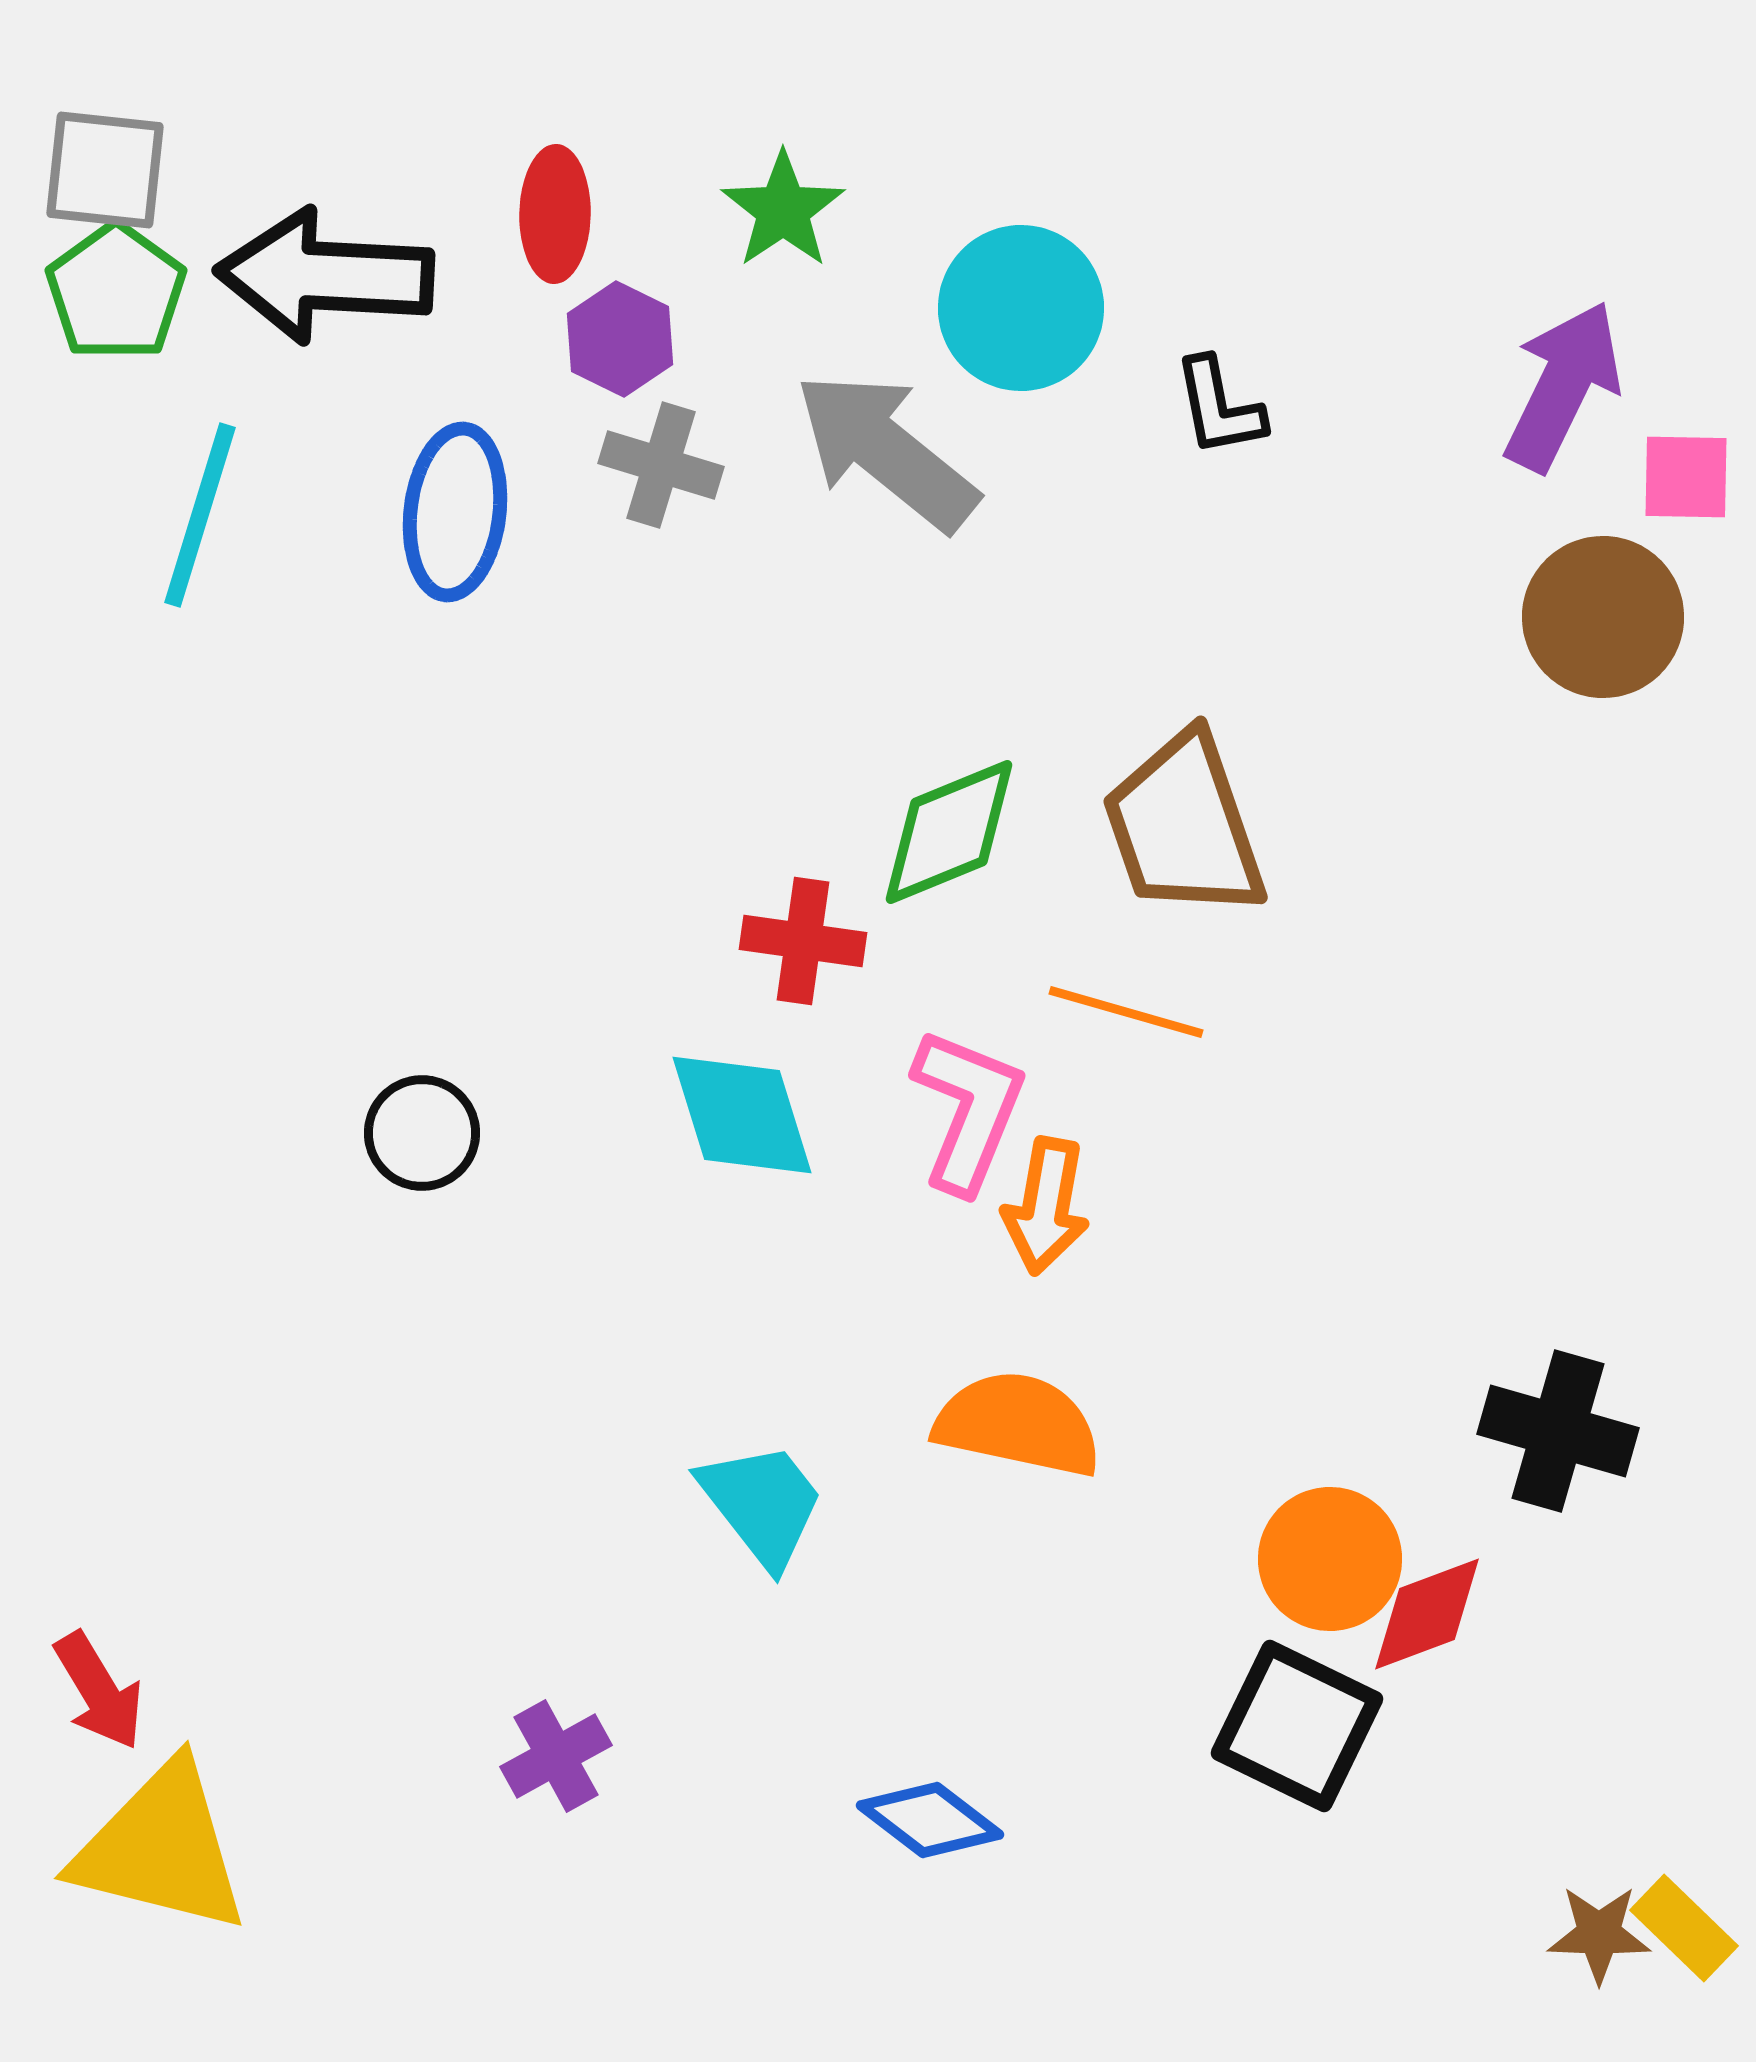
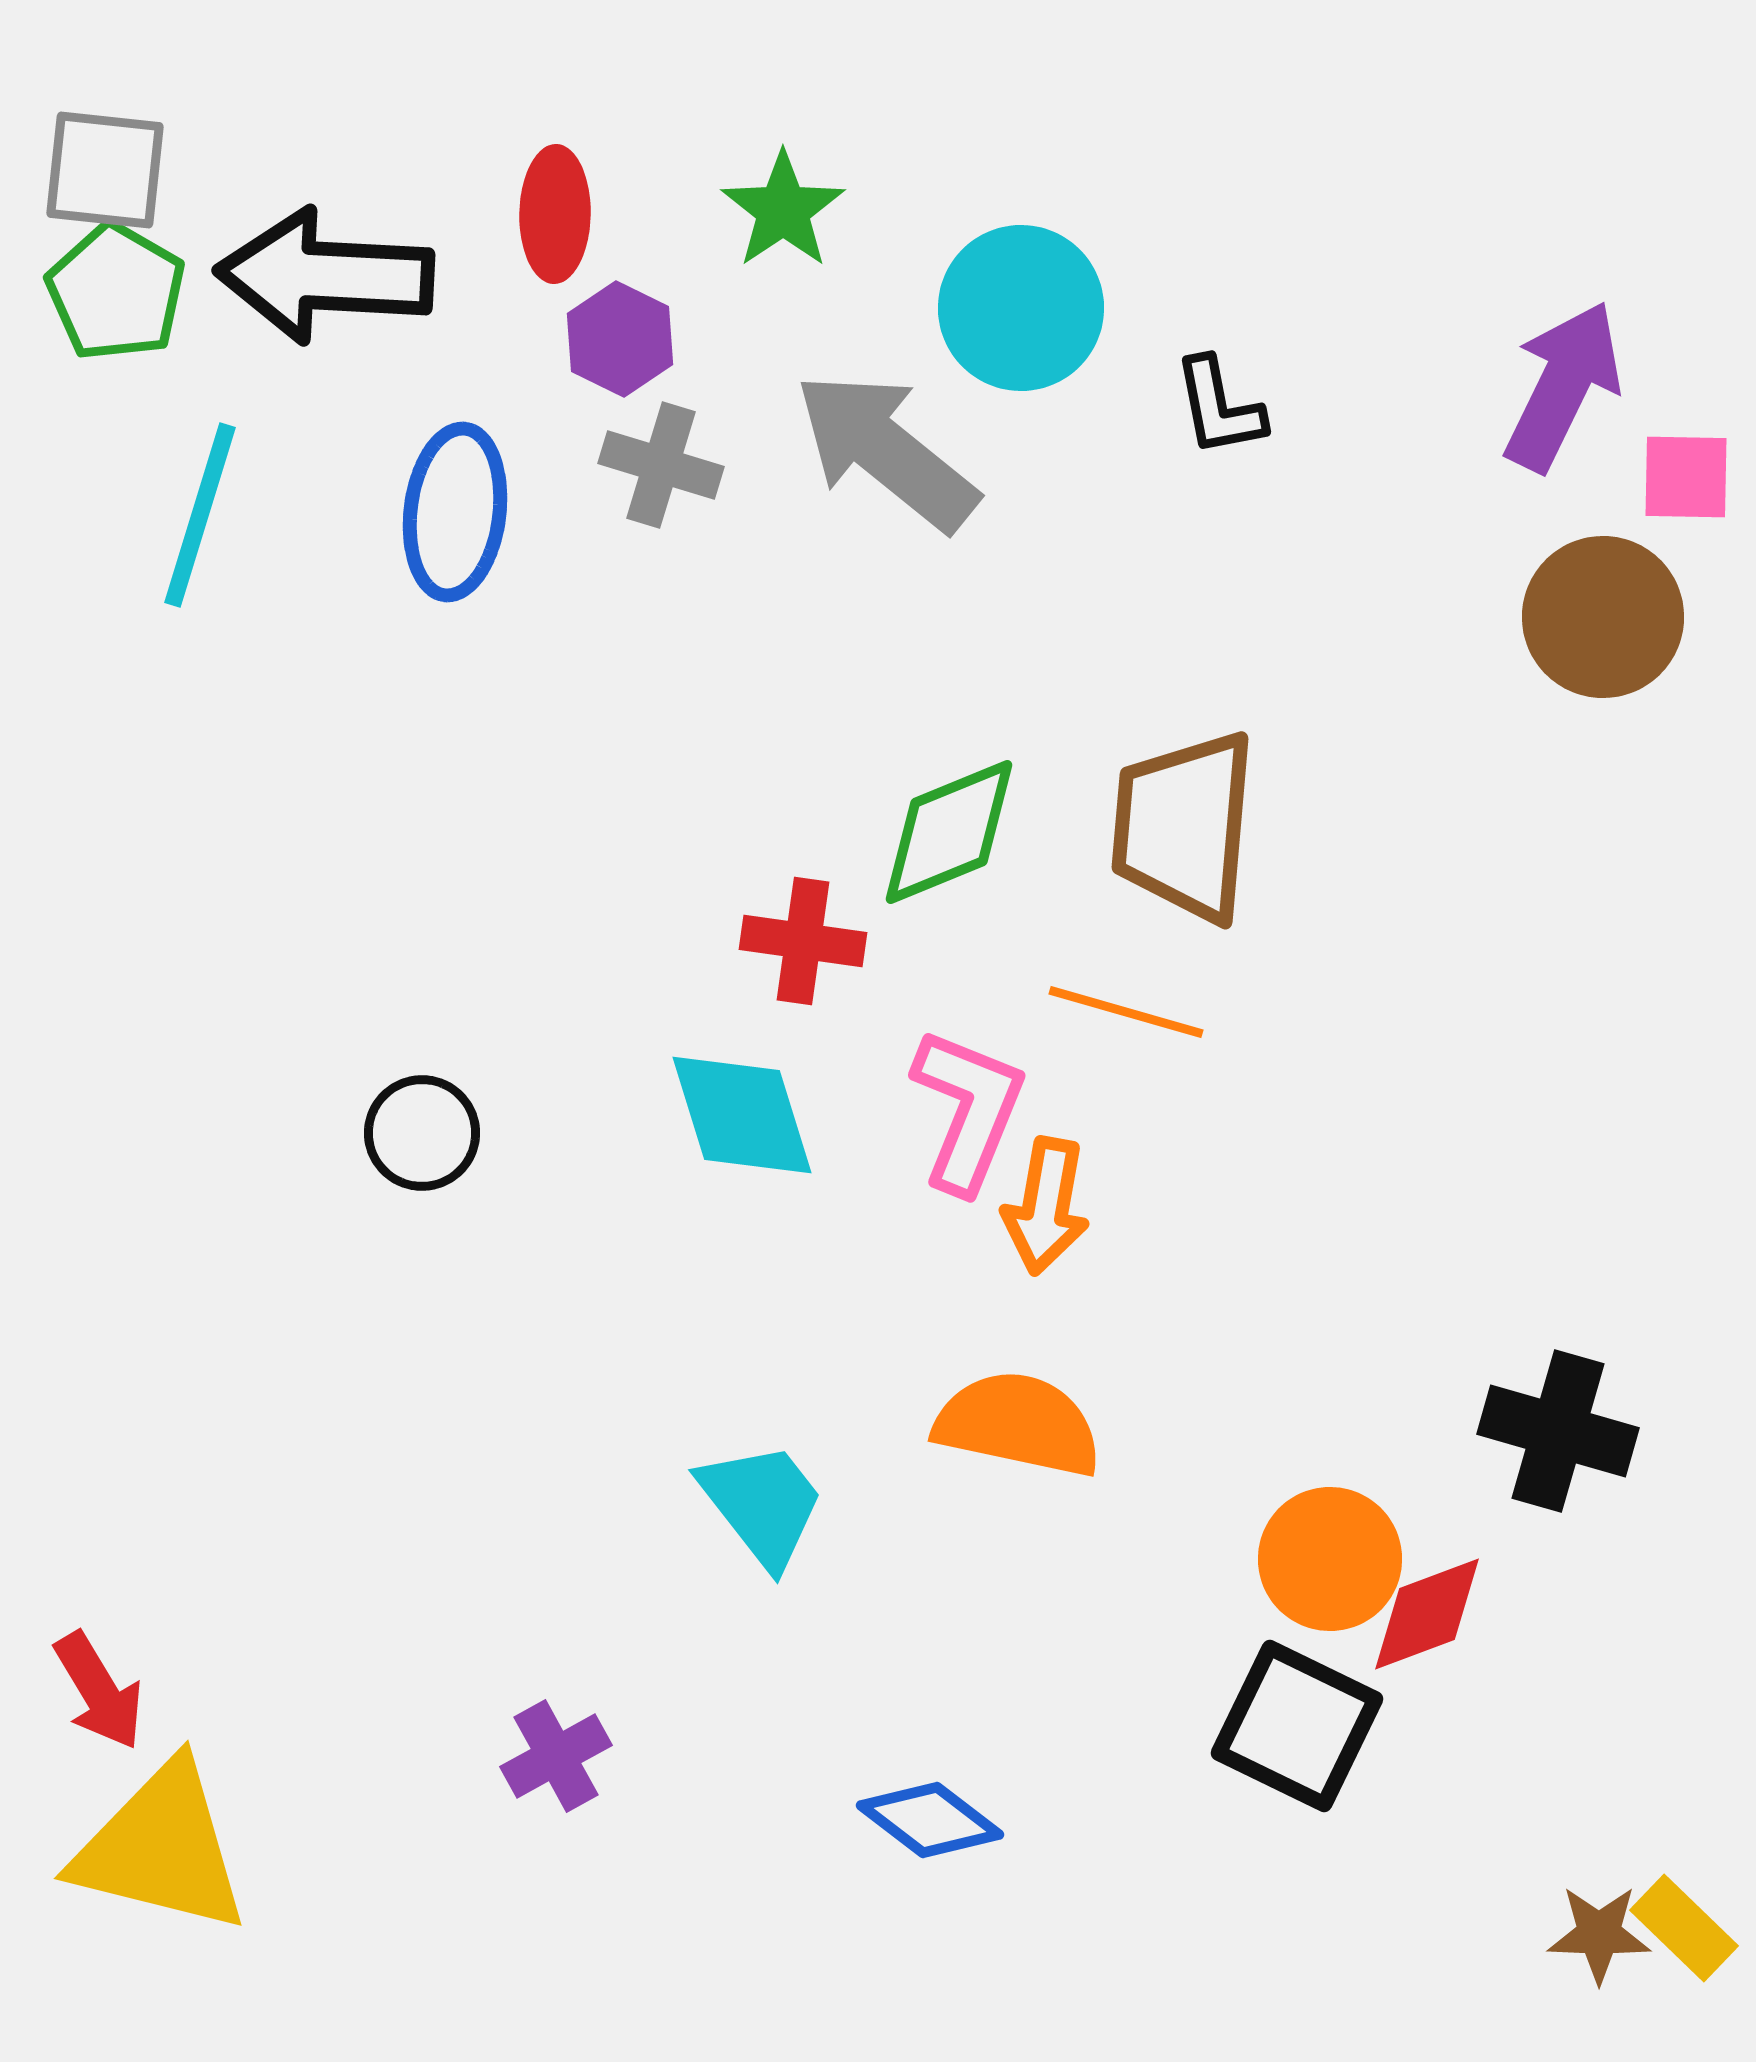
green pentagon: rotated 6 degrees counterclockwise
brown trapezoid: rotated 24 degrees clockwise
